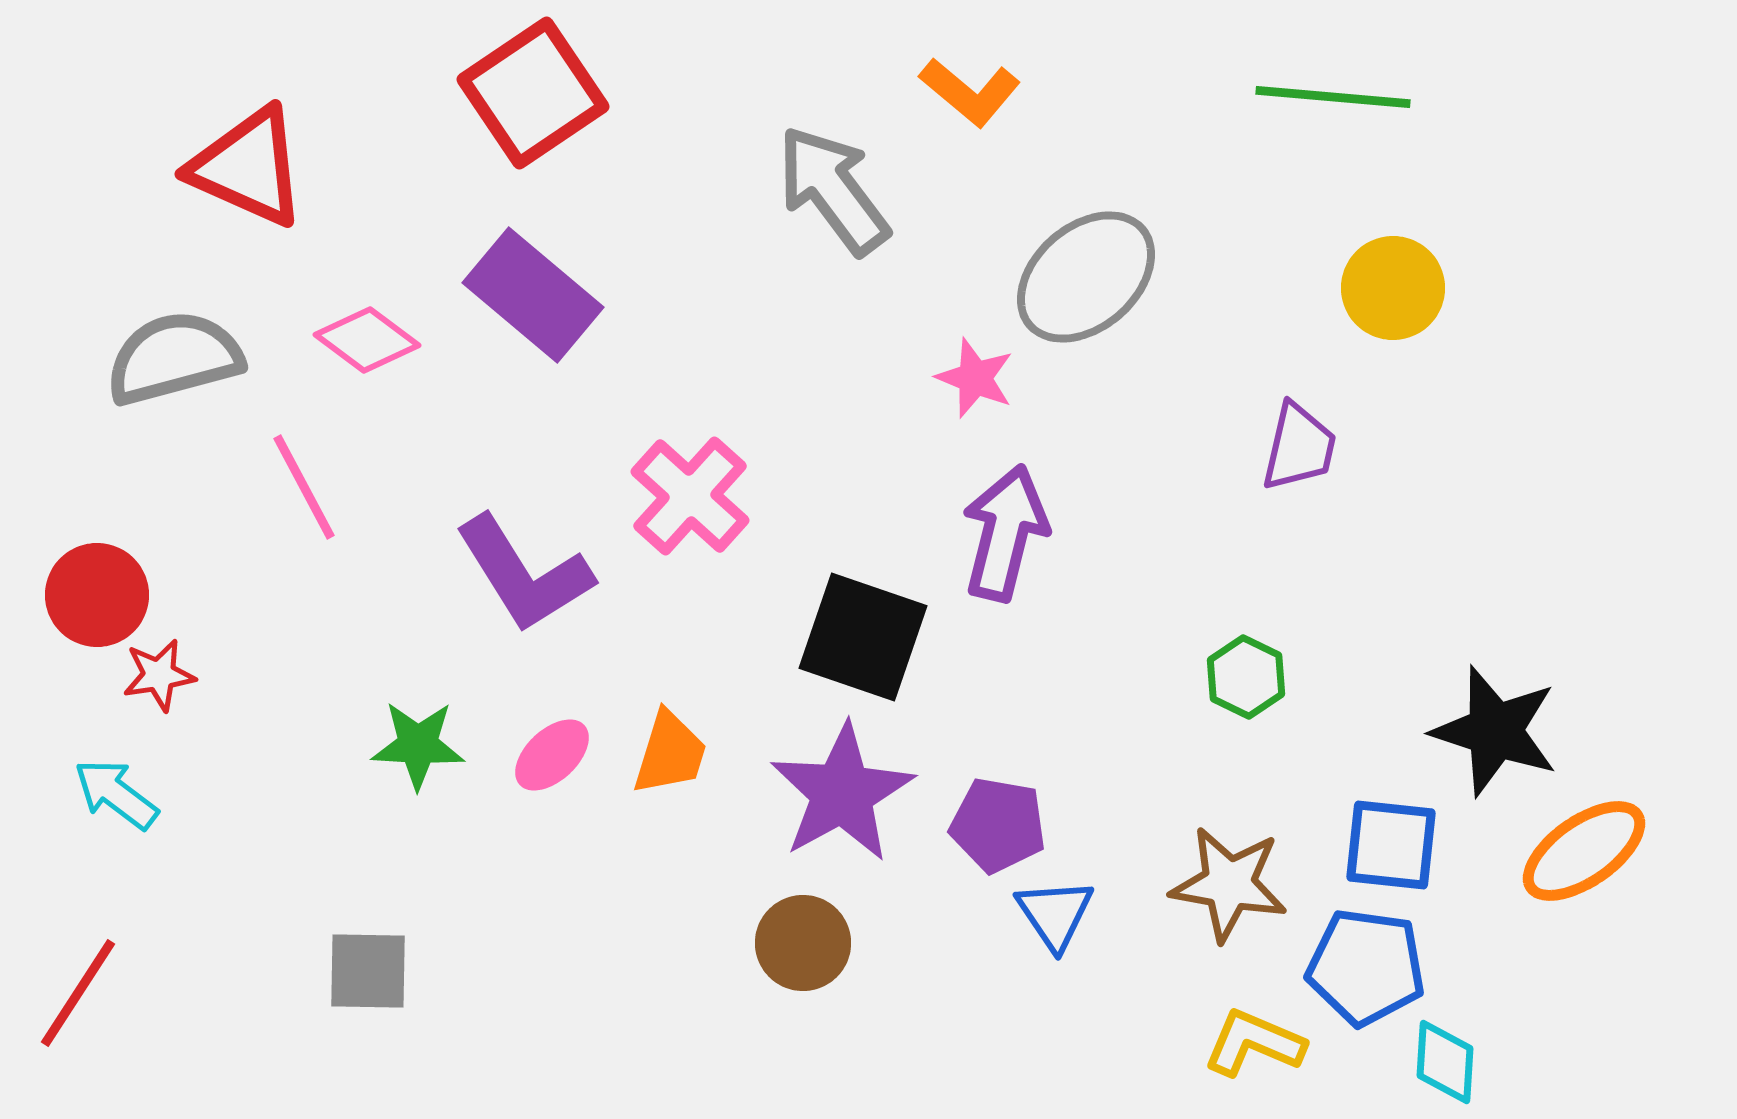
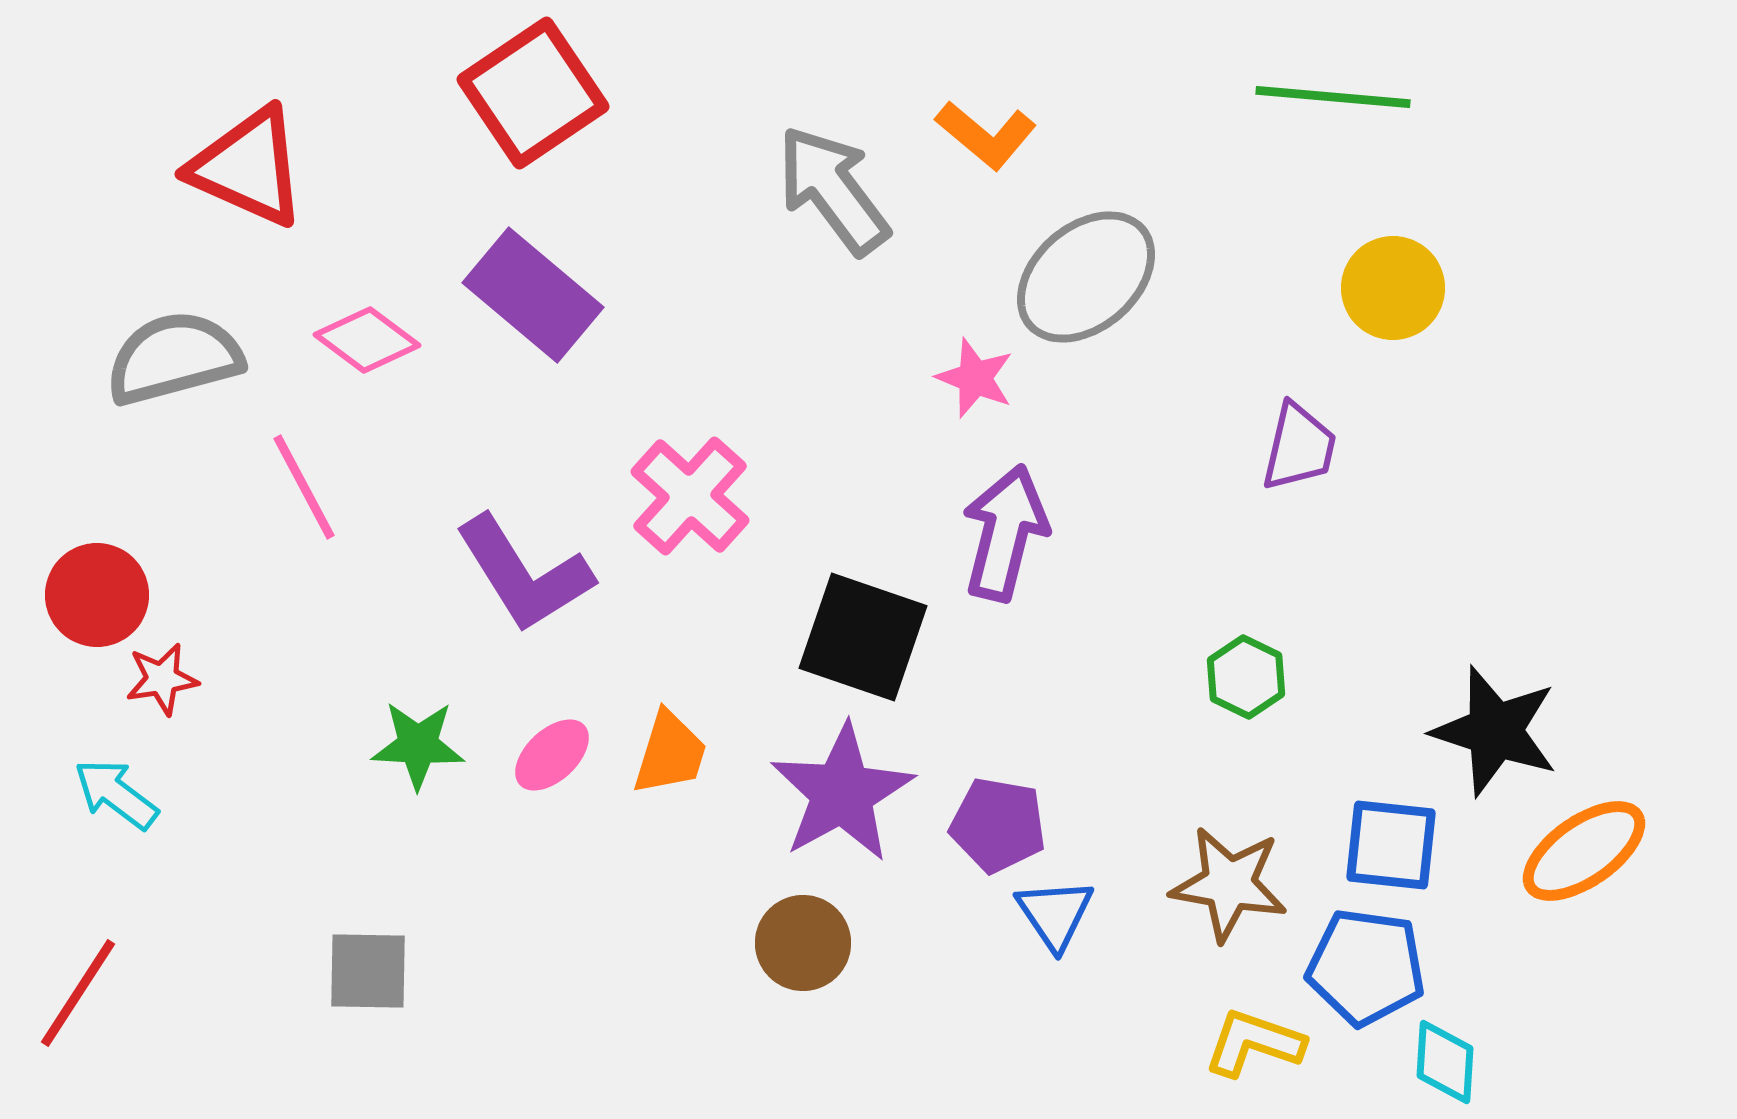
orange L-shape: moved 16 px right, 43 px down
red star: moved 3 px right, 4 px down
yellow L-shape: rotated 4 degrees counterclockwise
